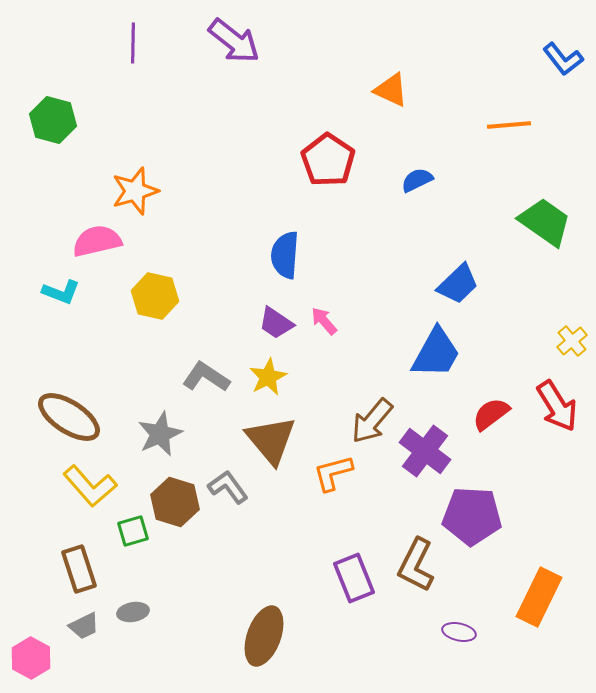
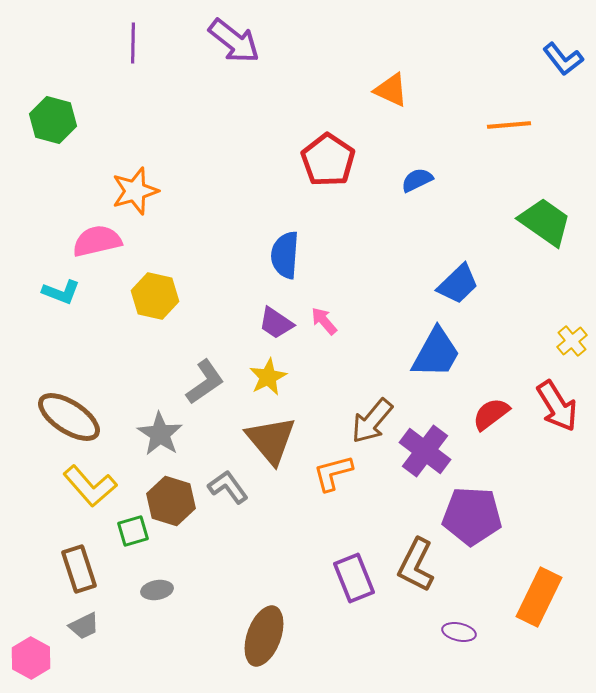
gray L-shape at (206, 377): moved 1 px left, 5 px down; rotated 111 degrees clockwise
gray star at (160, 434): rotated 15 degrees counterclockwise
brown hexagon at (175, 502): moved 4 px left, 1 px up
gray ellipse at (133, 612): moved 24 px right, 22 px up
